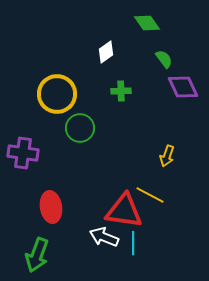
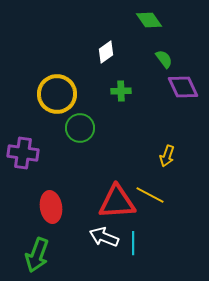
green diamond: moved 2 px right, 3 px up
red triangle: moved 7 px left, 9 px up; rotated 12 degrees counterclockwise
